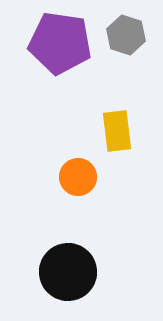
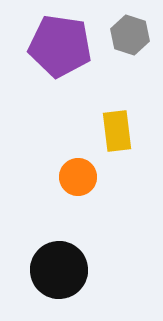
gray hexagon: moved 4 px right
purple pentagon: moved 3 px down
black circle: moved 9 px left, 2 px up
